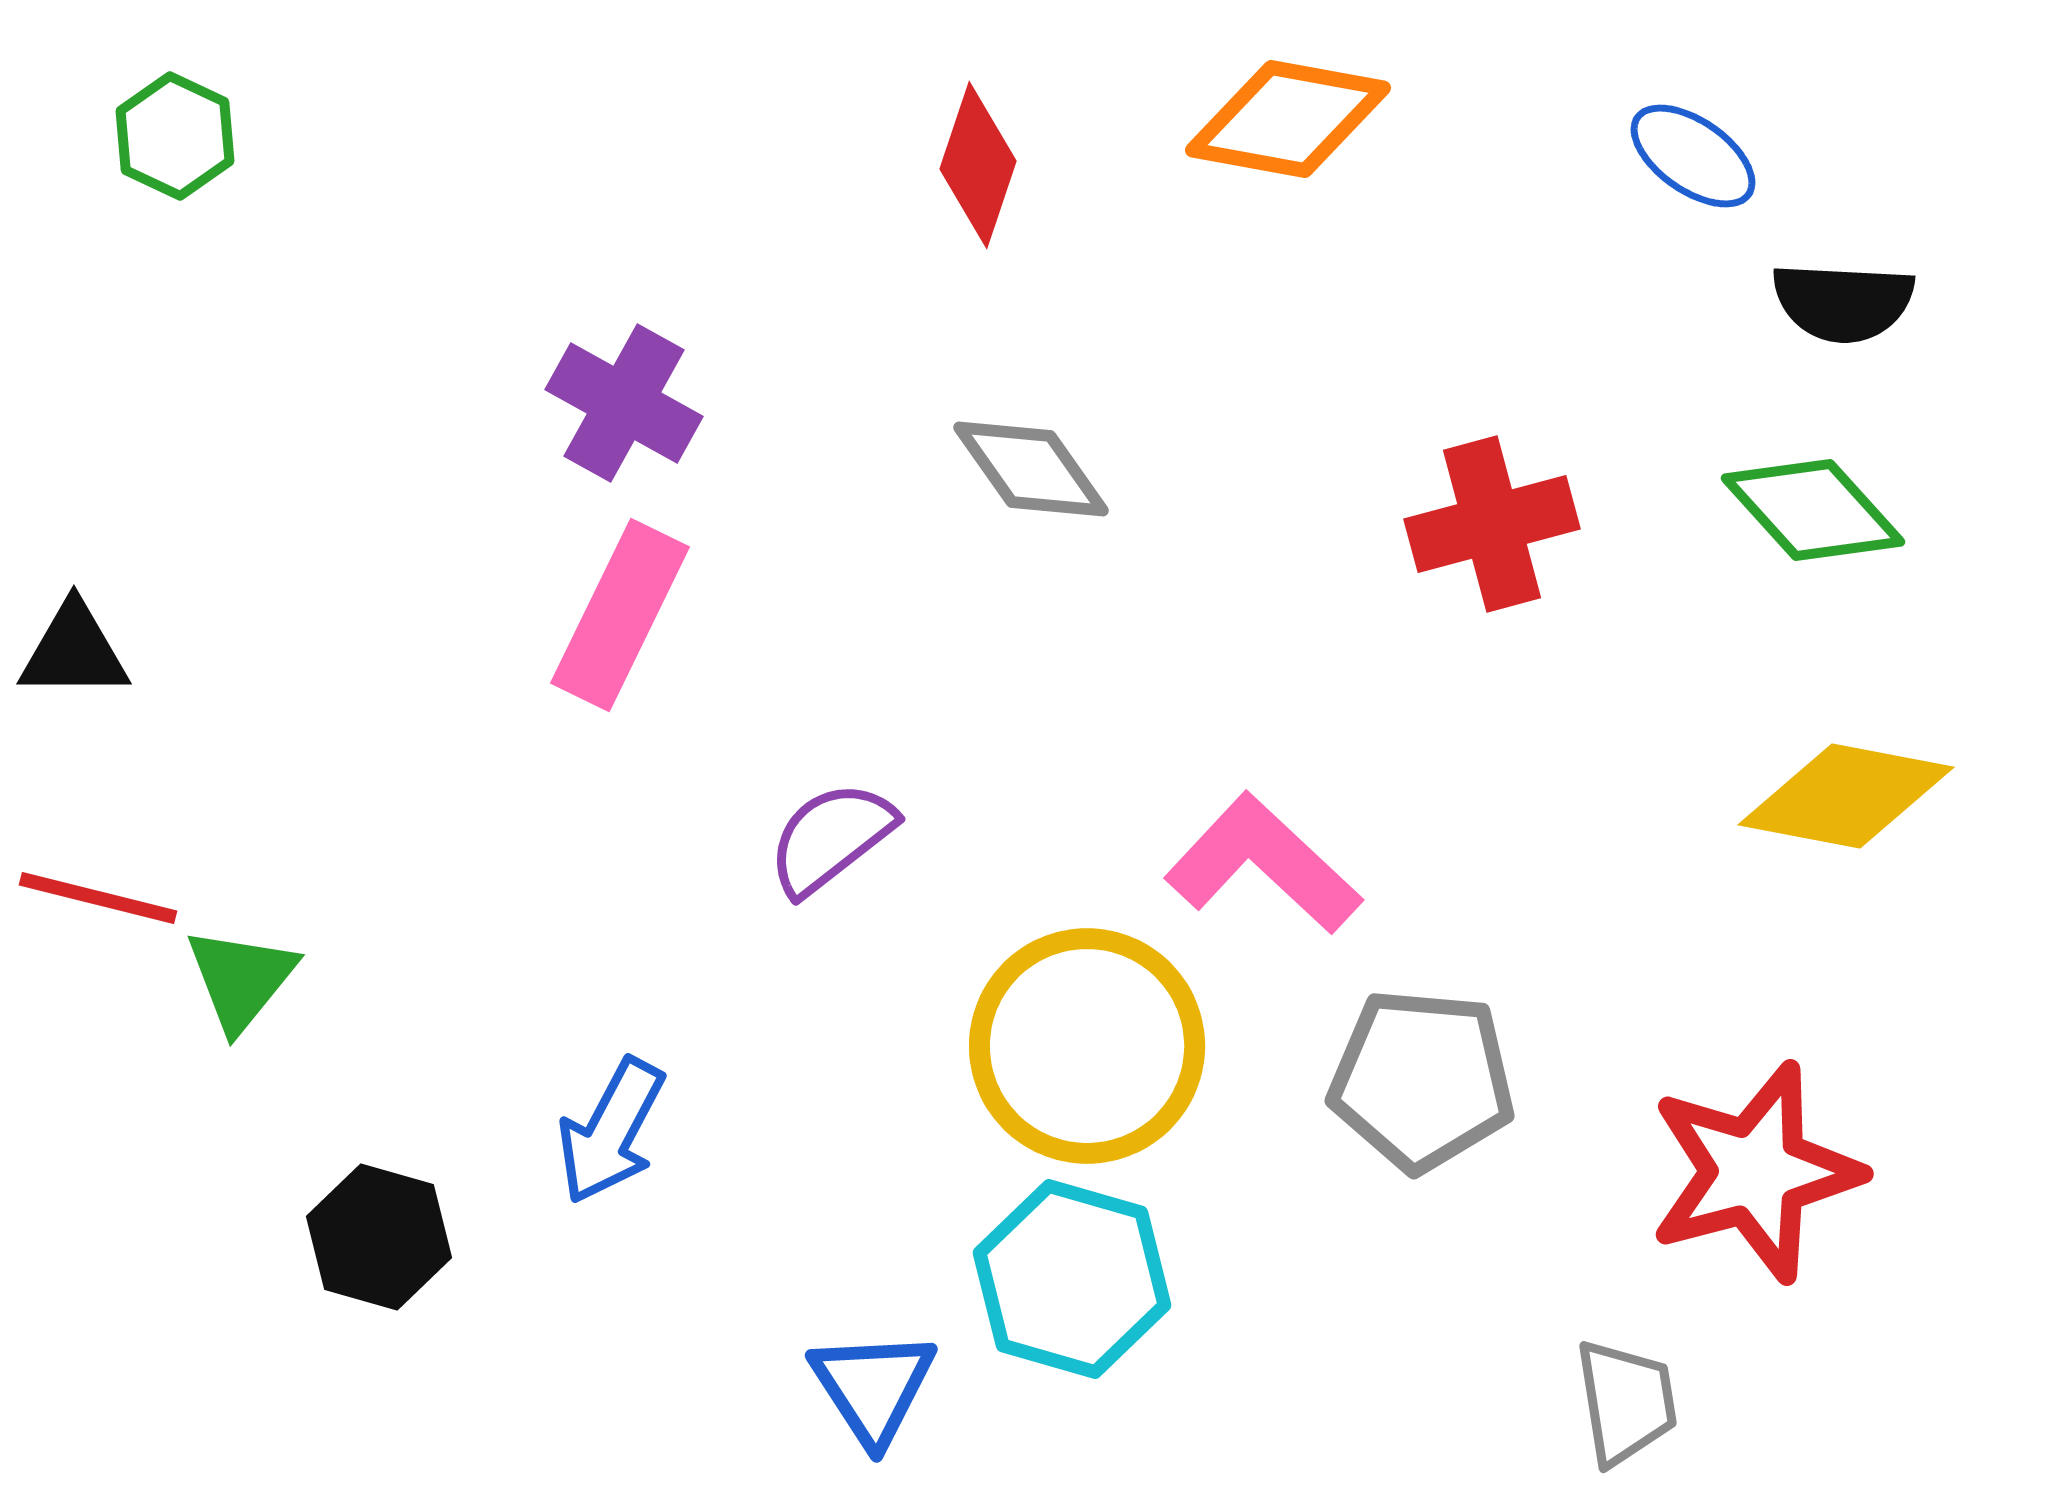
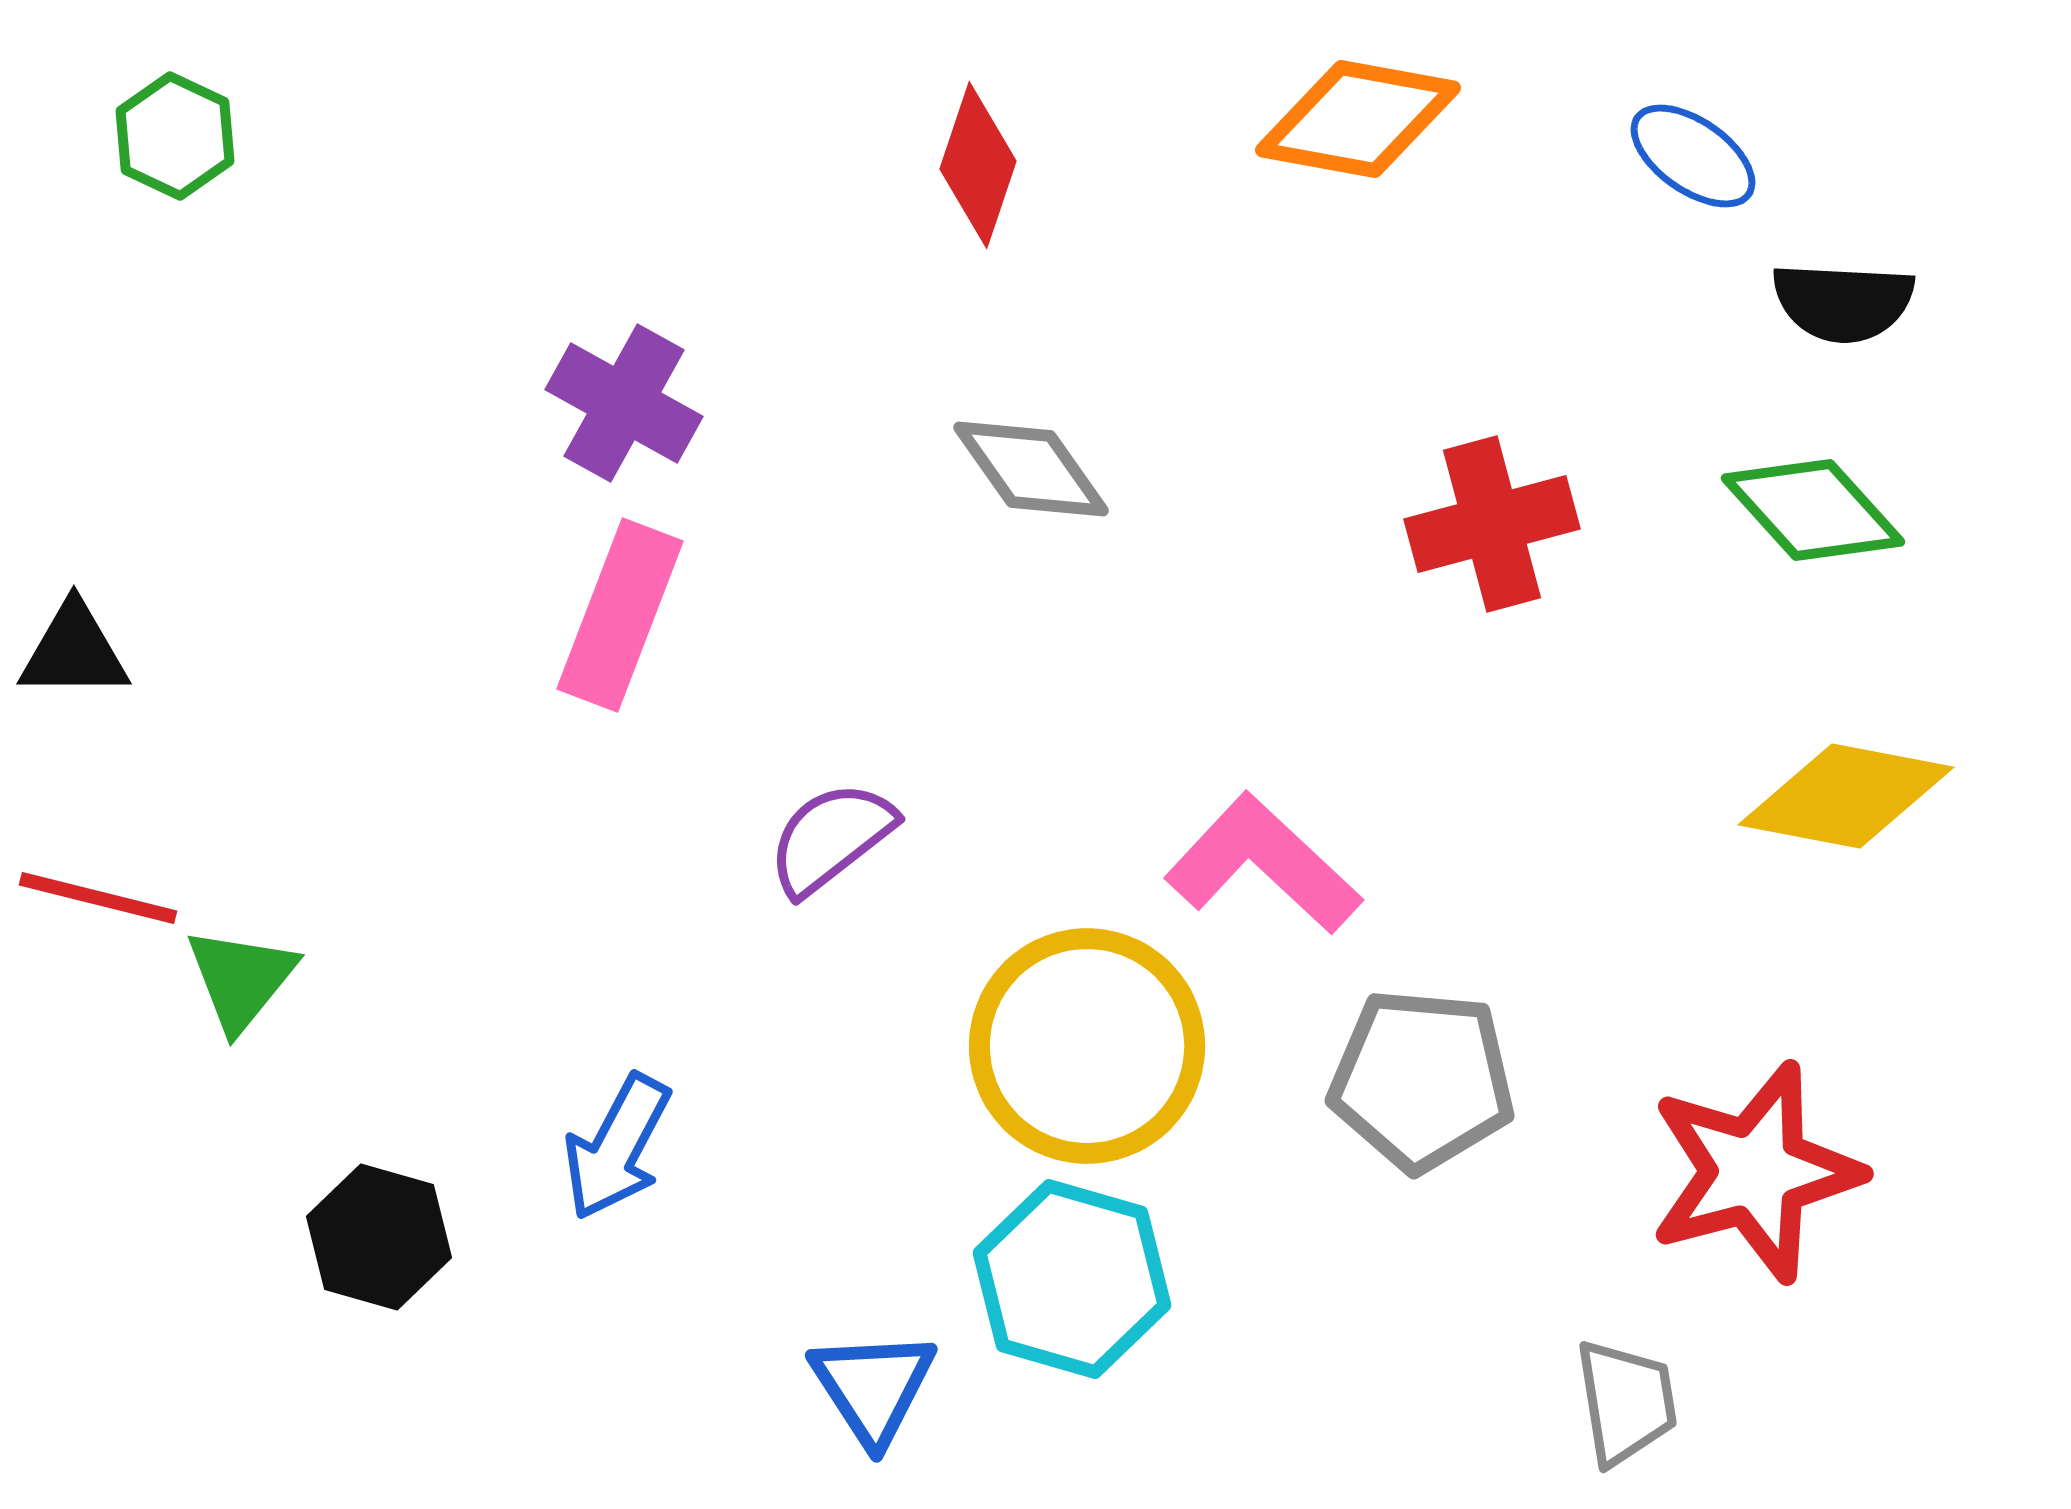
orange diamond: moved 70 px right
pink rectangle: rotated 5 degrees counterclockwise
blue arrow: moved 6 px right, 16 px down
